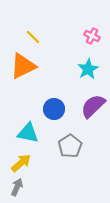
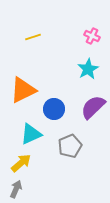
yellow line: rotated 63 degrees counterclockwise
orange triangle: moved 24 px down
purple semicircle: moved 1 px down
cyan triangle: moved 3 px right, 1 px down; rotated 35 degrees counterclockwise
gray pentagon: rotated 10 degrees clockwise
gray arrow: moved 1 px left, 2 px down
